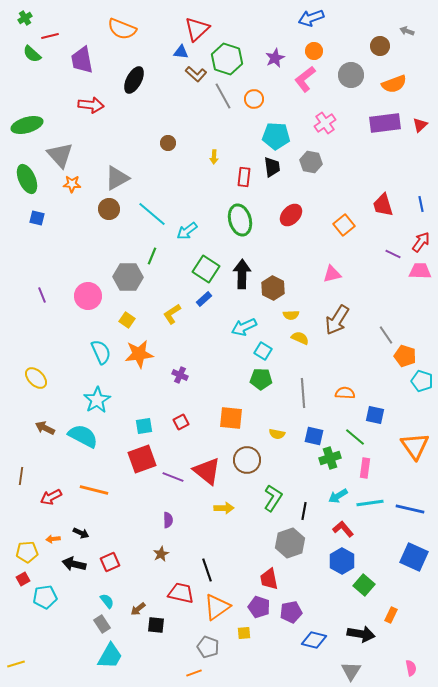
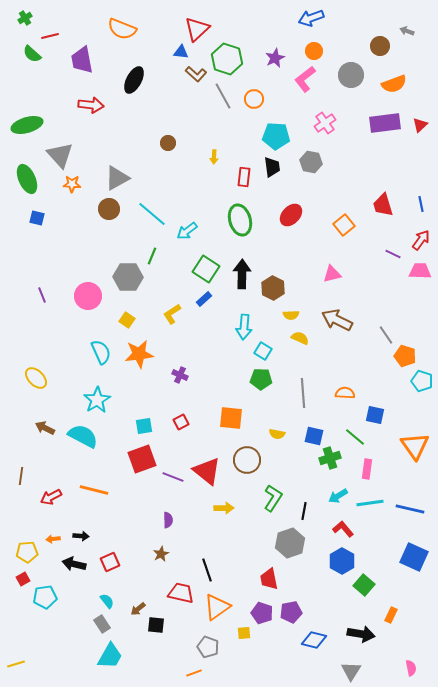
red arrow at (421, 242): moved 2 px up
brown arrow at (337, 320): rotated 84 degrees clockwise
cyan arrow at (244, 327): rotated 60 degrees counterclockwise
pink rectangle at (365, 468): moved 2 px right, 1 px down
black arrow at (81, 533): moved 3 px down; rotated 21 degrees counterclockwise
purple pentagon at (259, 607): moved 3 px right, 6 px down
